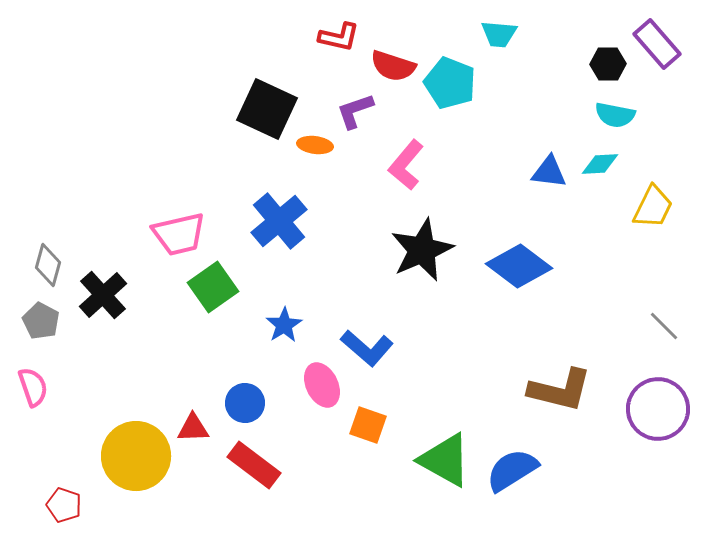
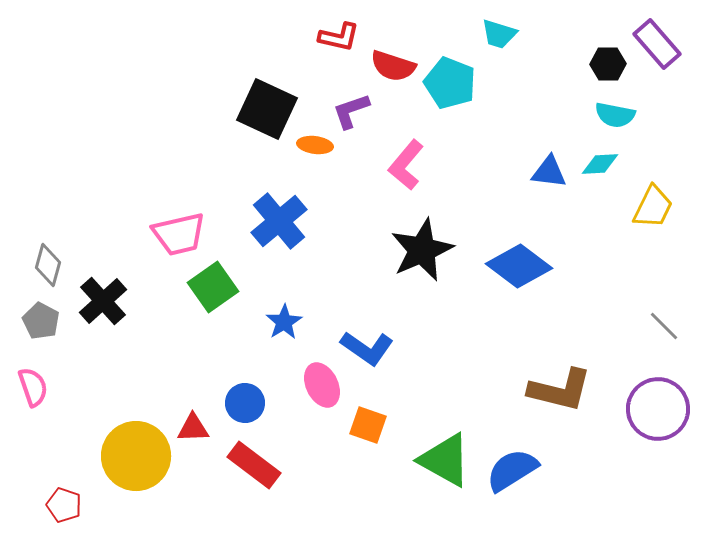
cyan trapezoid: rotated 12 degrees clockwise
purple L-shape: moved 4 px left
black cross: moved 6 px down
blue star: moved 3 px up
blue L-shape: rotated 6 degrees counterclockwise
